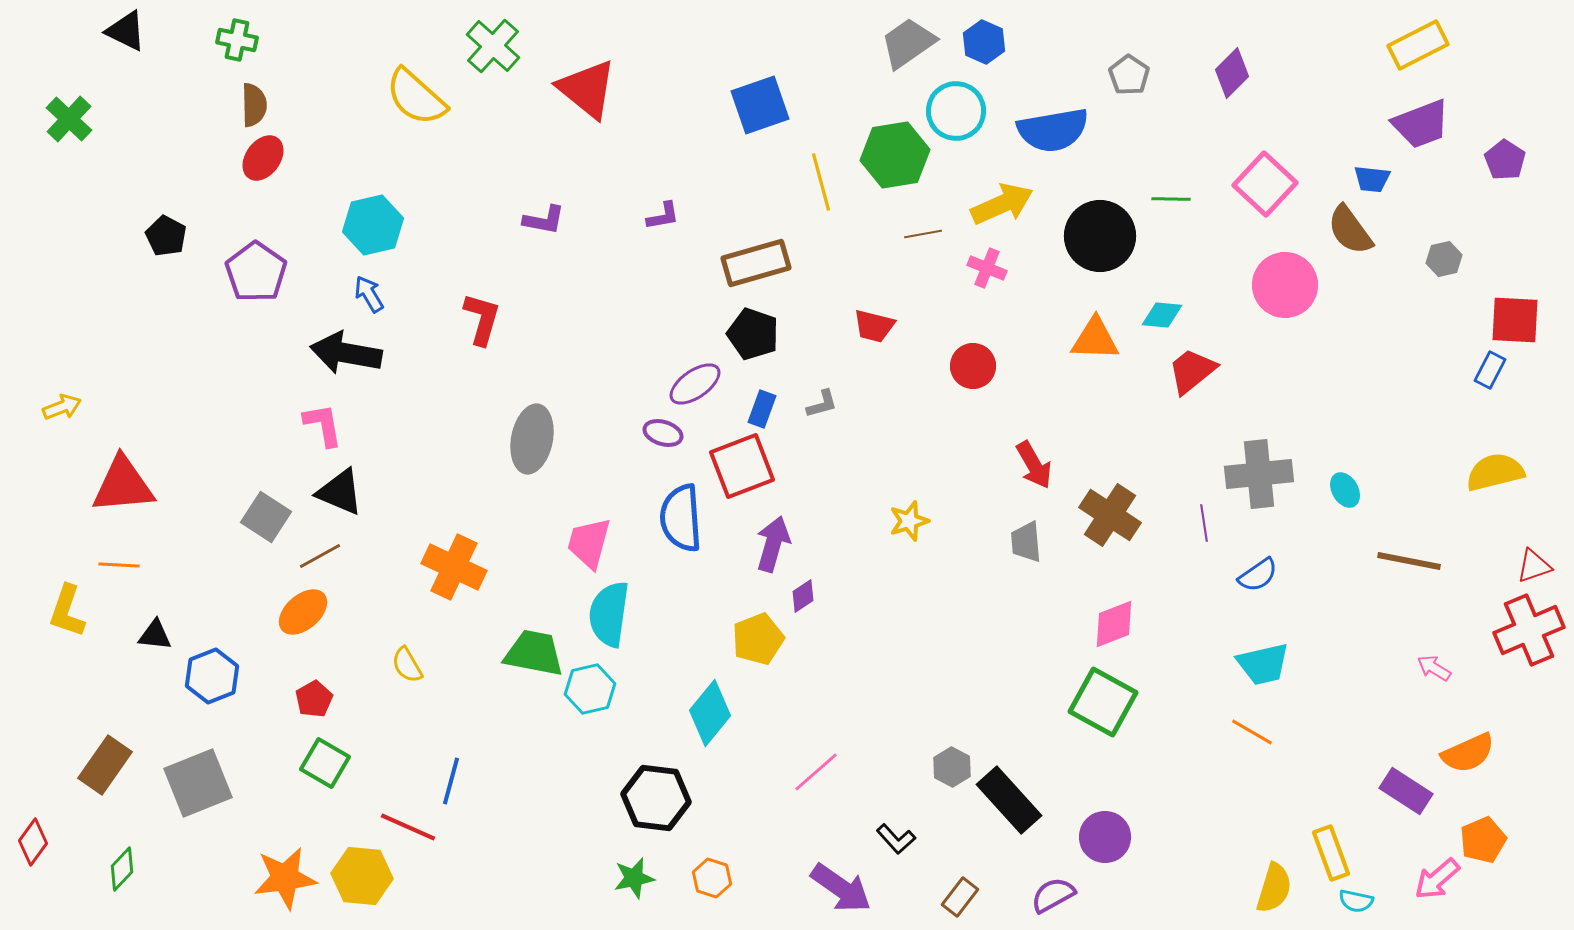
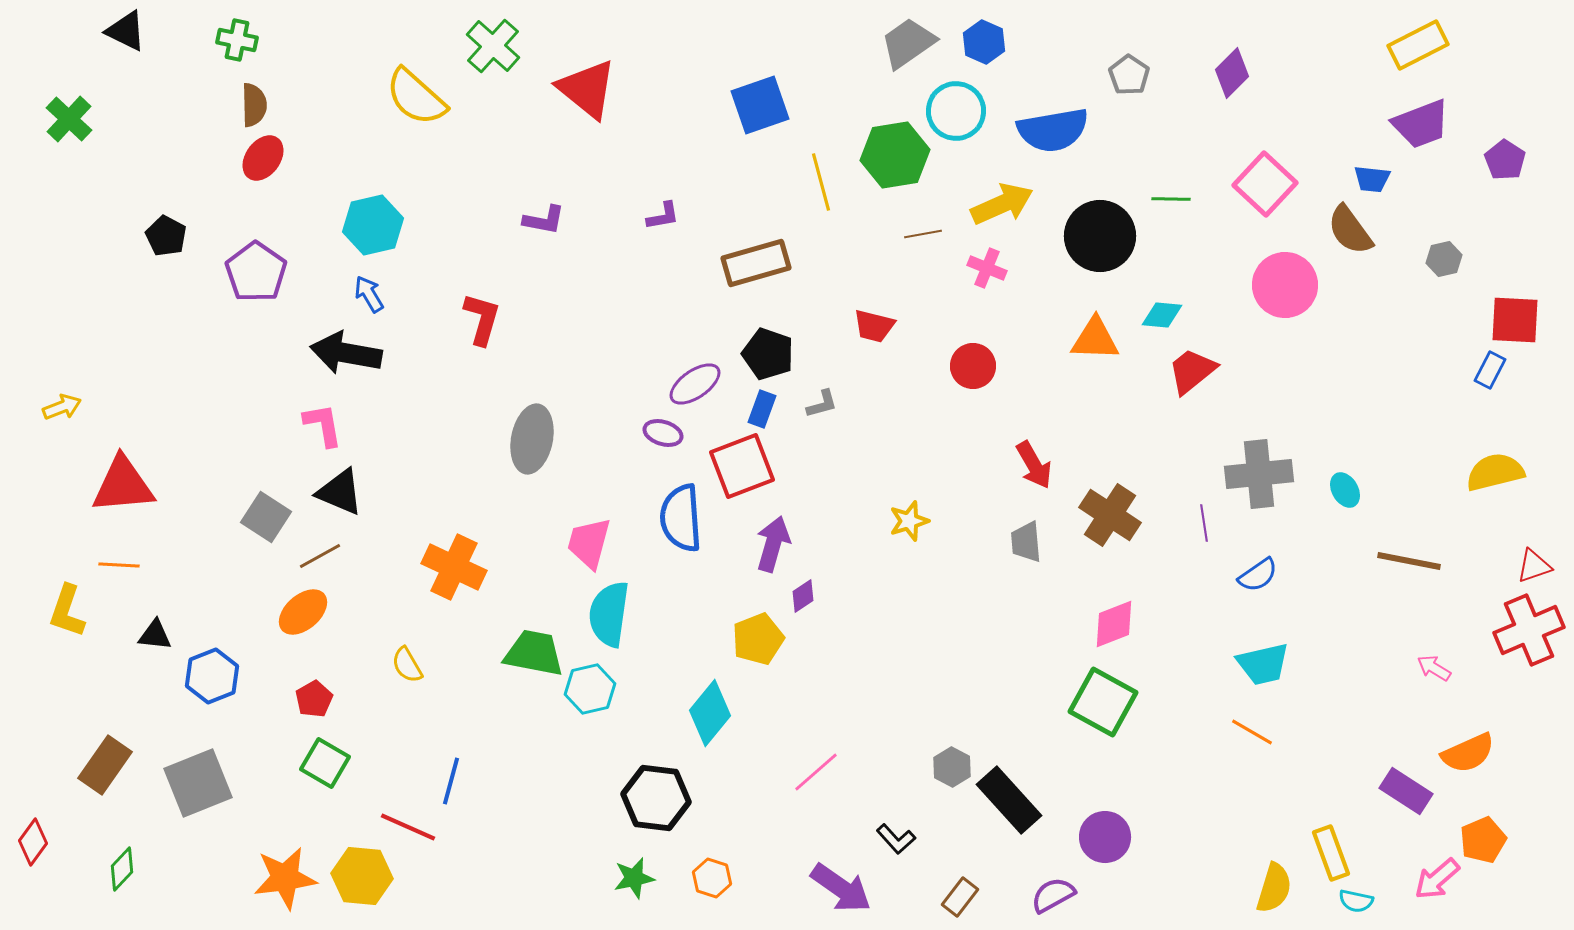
black pentagon at (753, 334): moved 15 px right, 20 px down
